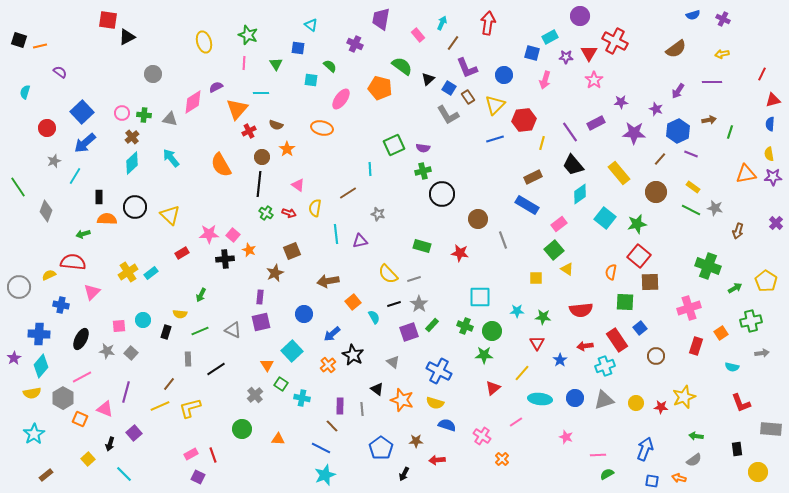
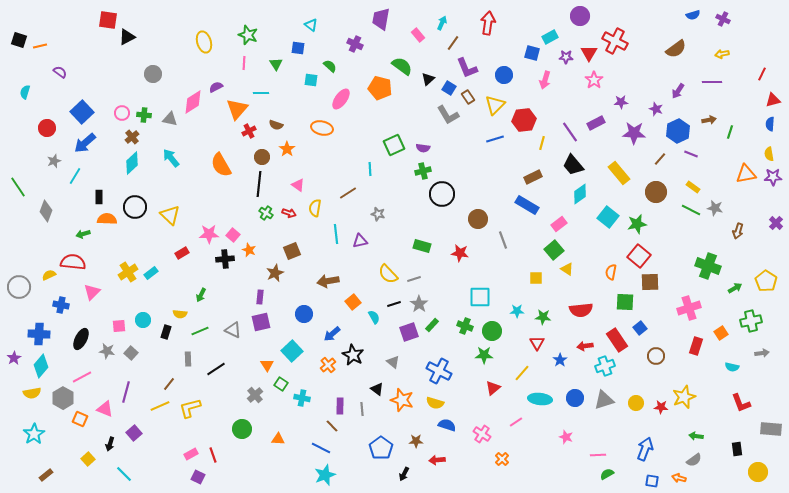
cyan square at (605, 218): moved 3 px right, 1 px up
pink cross at (482, 436): moved 2 px up
